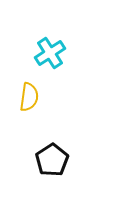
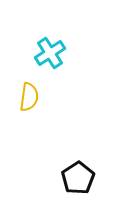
black pentagon: moved 26 px right, 18 px down
